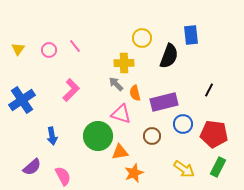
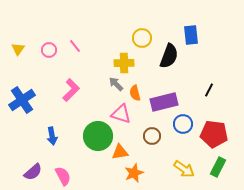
purple semicircle: moved 1 px right, 5 px down
